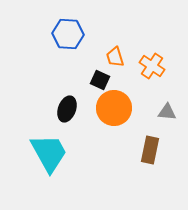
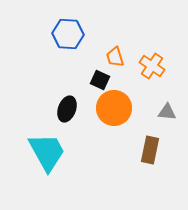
cyan trapezoid: moved 2 px left, 1 px up
